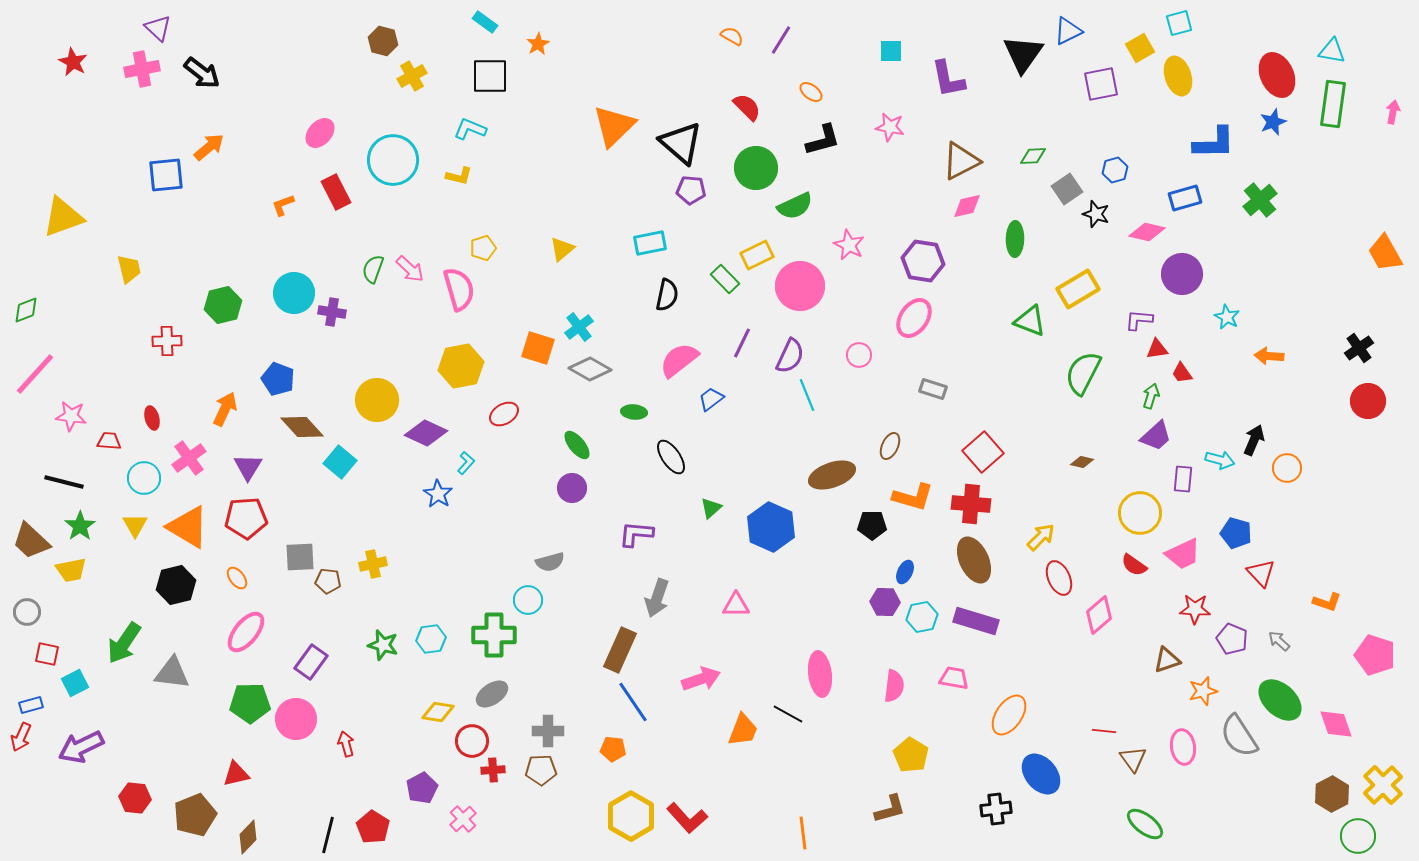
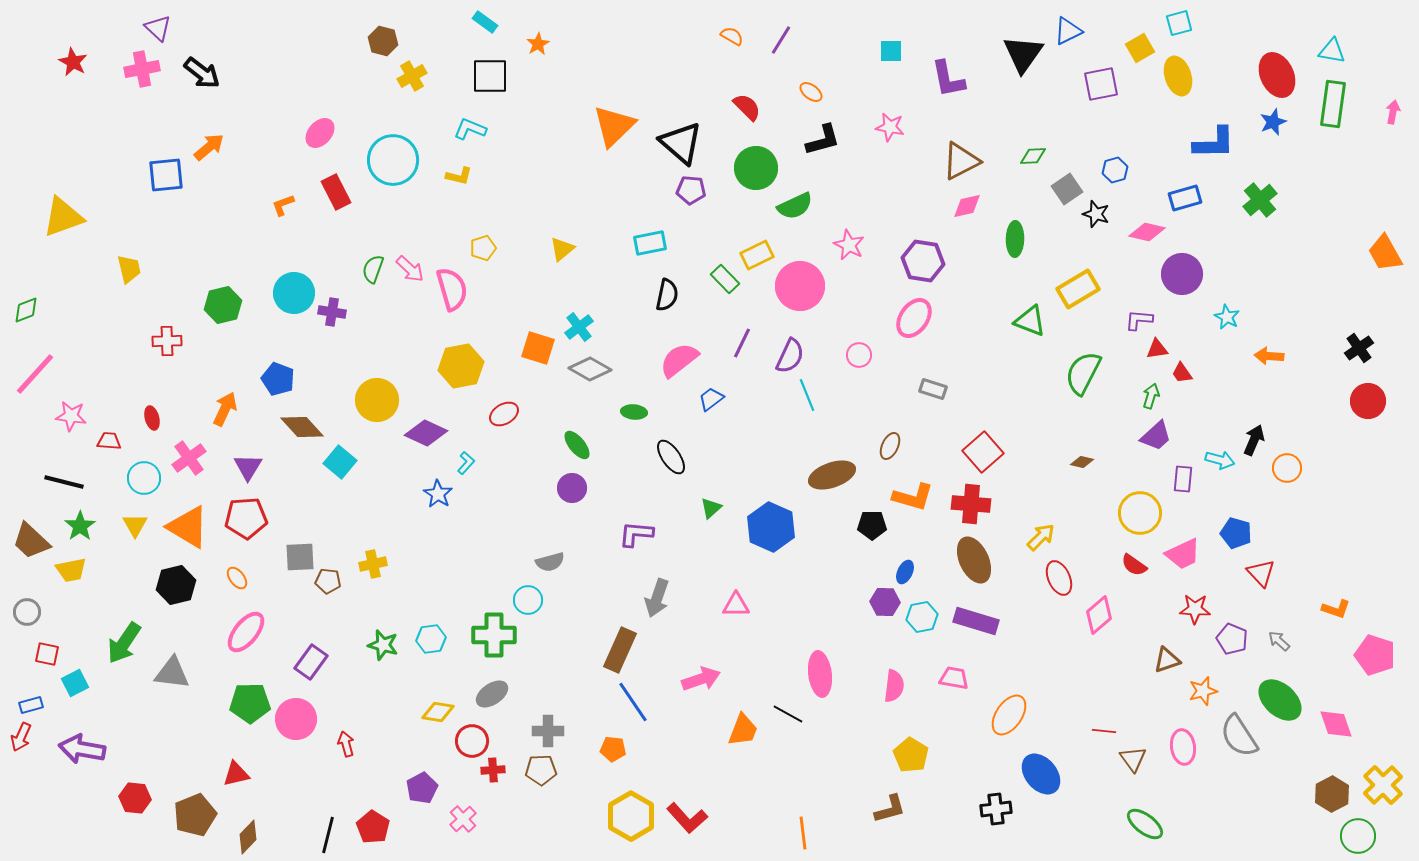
pink semicircle at (459, 289): moved 7 px left
orange L-shape at (1327, 602): moved 9 px right, 7 px down
purple arrow at (81, 747): moved 1 px right, 2 px down; rotated 36 degrees clockwise
